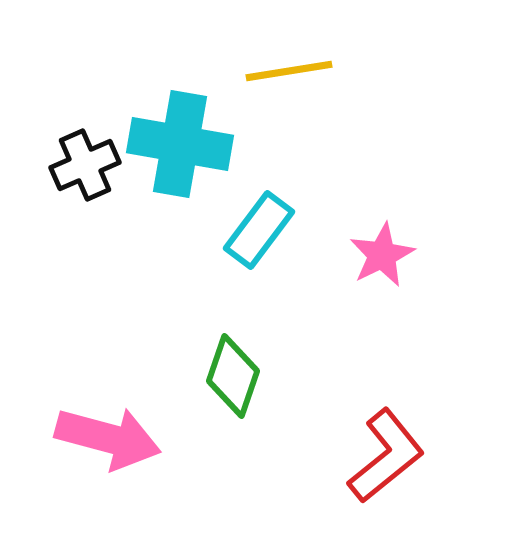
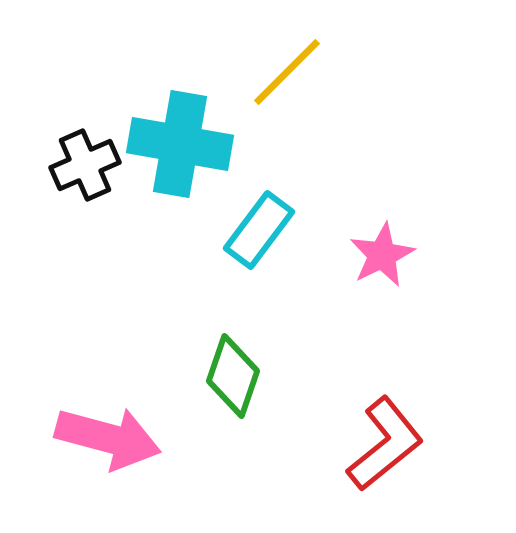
yellow line: moved 2 px left, 1 px down; rotated 36 degrees counterclockwise
red L-shape: moved 1 px left, 12 px up
